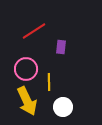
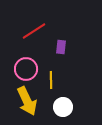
yellow line: moved 2 px right, 2 px up
